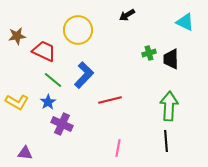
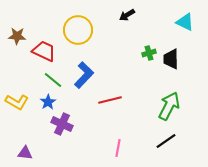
brown star: rotated 12 degrees clockwise
green arrow: rotated 24 degrees clockwise
black line: rotated 60 degrees clockwise
